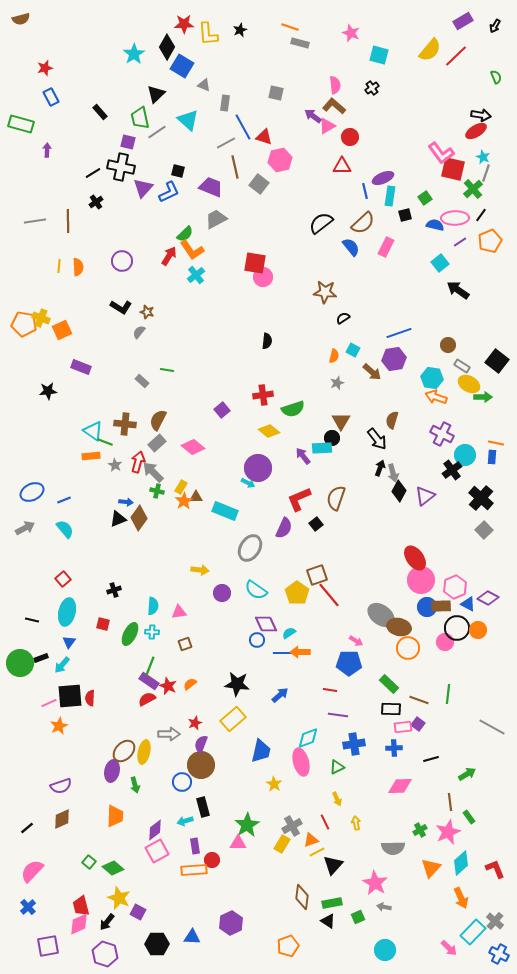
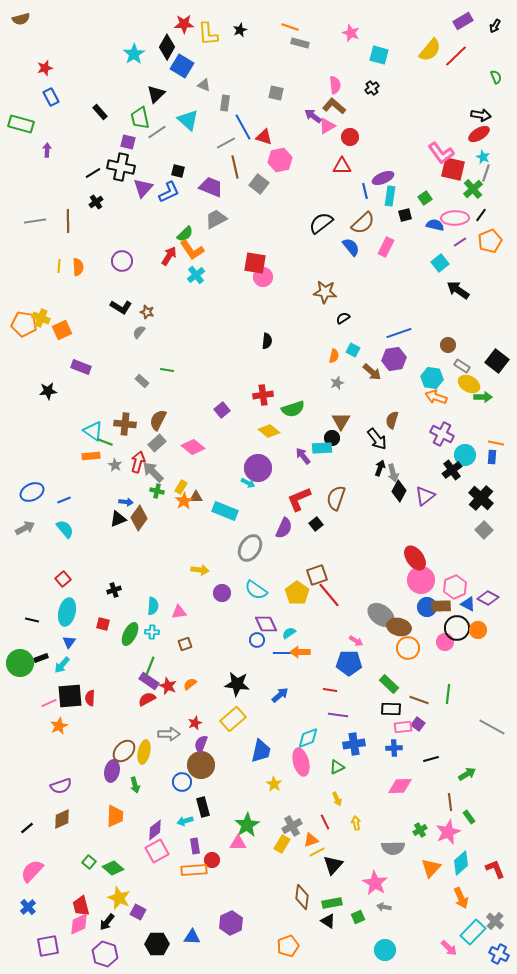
red ellipse at (476, 131): moved 3 px right, 3 px down
